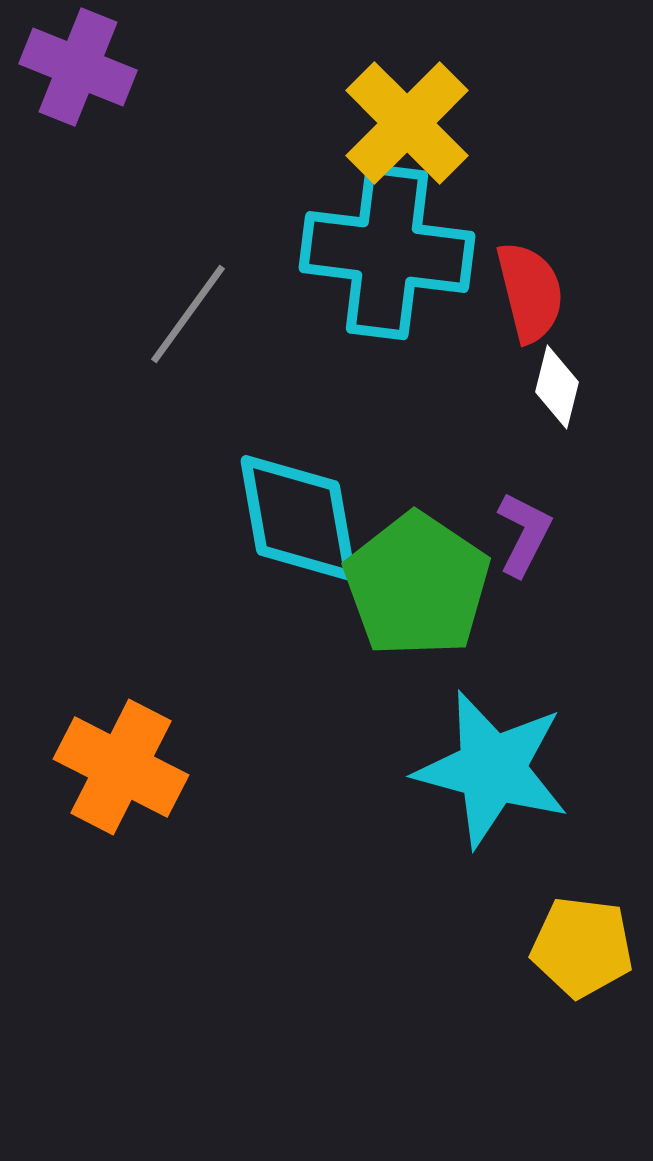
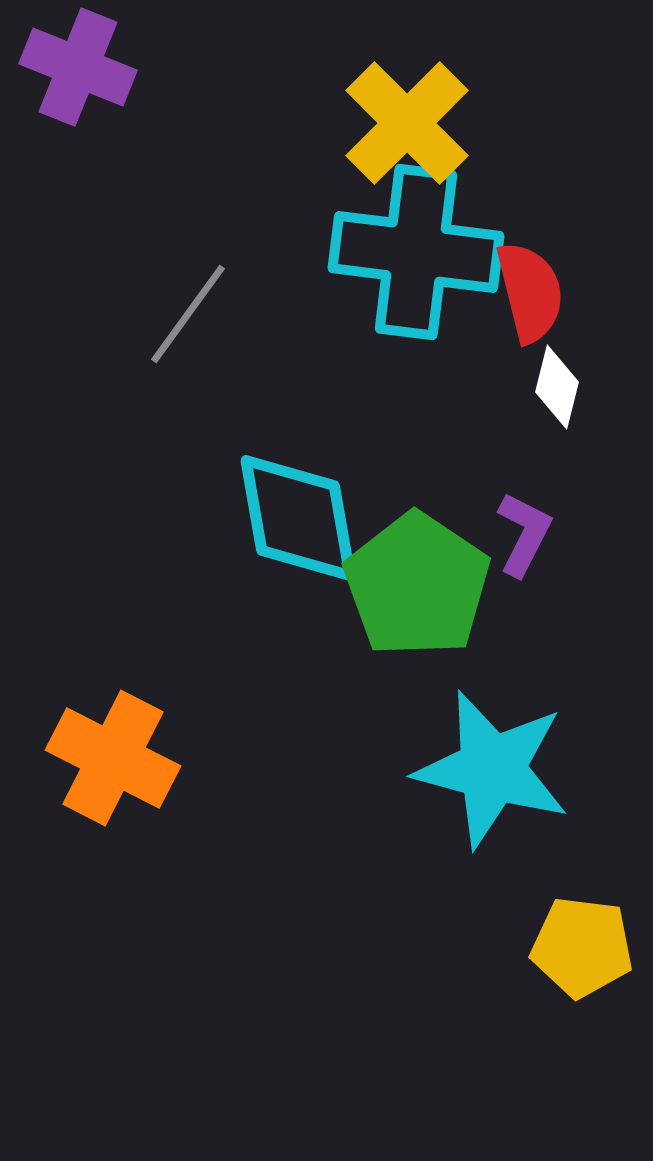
cyan cross: moved 29 px right
orange cross: moved 8 px left, 9 px up
